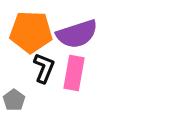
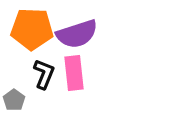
orange pentagon: moved 1 px right, 3 px up
black L-shape: moved 6 px down
pink rectangle: rotated 16 degrees counterclockwise
